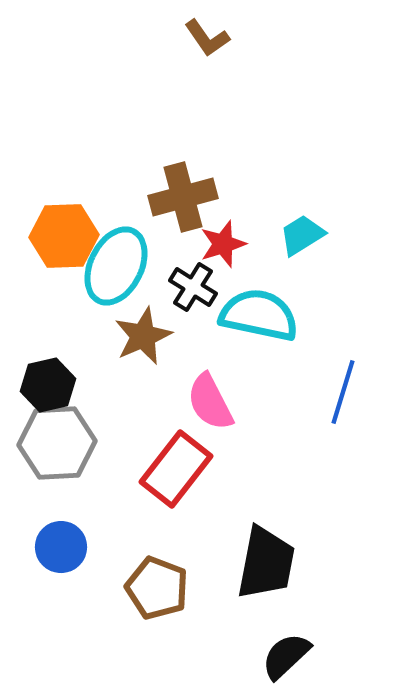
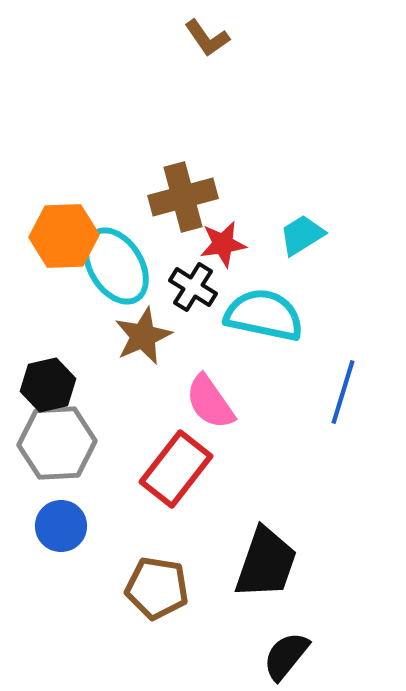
red star: rotated 9 degrees clockwise
cyan ellipse: rotated 58 degrees counterclockwise
cyan semicircle: moved 5 px right
pink semicircle: rotated 8 degrees counterclockwise
blue circle: moved 21 px up
black trapezoid: rotated 8 degrees clockwise
brown pentagon: rotated 12 degrees counterclockwise
black semicircle: rotated 8 degrees counterclockwise
